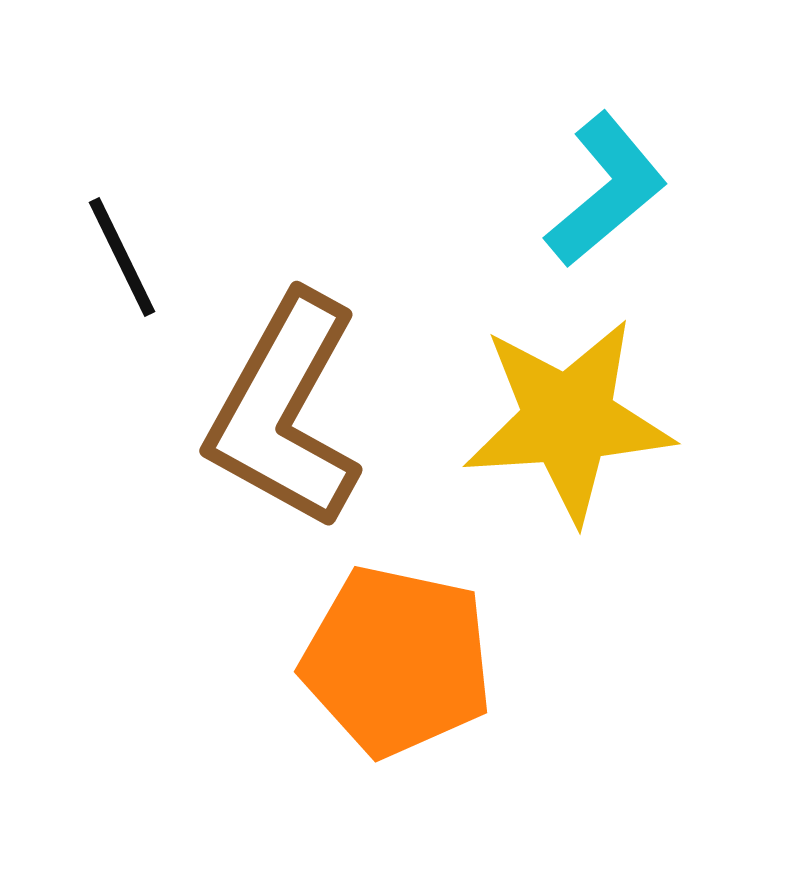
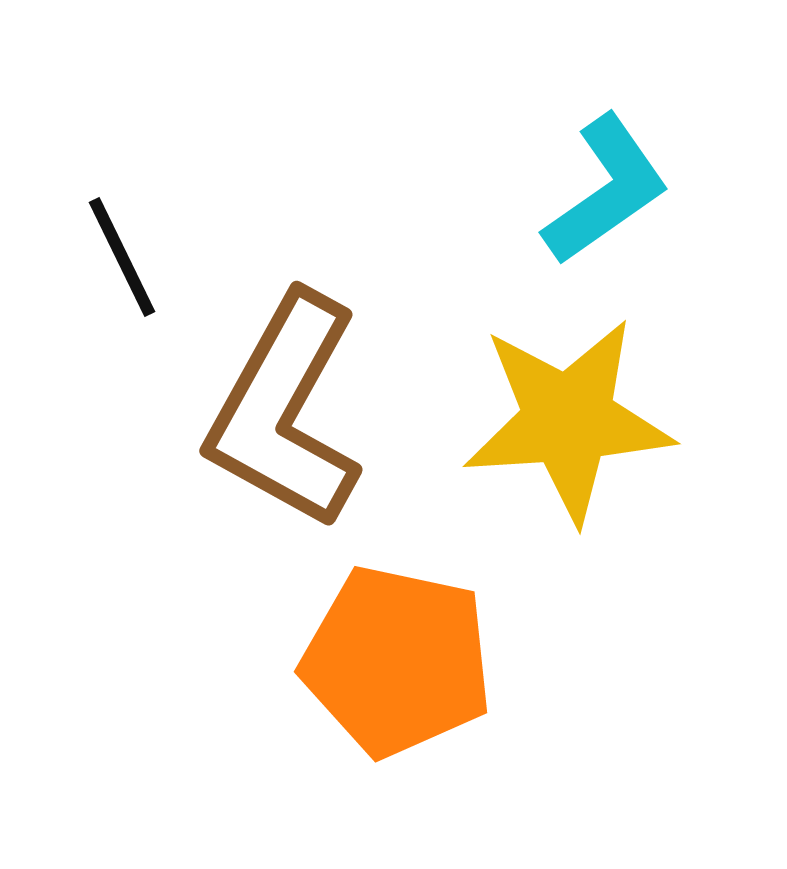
cyan L-shape: rotated 5 degrees clockwise
